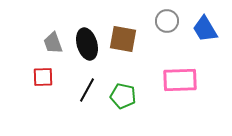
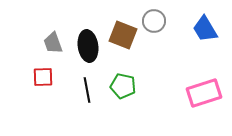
gray circle: moved 13 px left
brown square: moved 4 px up; rotated 12 degrees clockwise
black ellipse: moved 1 px right, 2 px down; rotated 8 degrees clockwise
pink rectangle: moved 24 px right, 13 px down; rotated 16 degrees counterclockwise
black line: rotated 40 degrees counterclockwise
green pentagon: moved 10 px up
